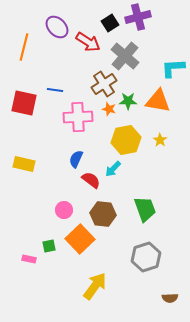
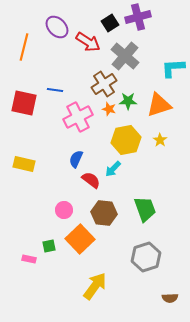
orange triangle: moved 1 px right, 4 px down; rotated 28 degrees counterclockwise
pink cross: rotated 24 degrees counterclockwise
brown hexagon: moved 1 px right, 1 px up
